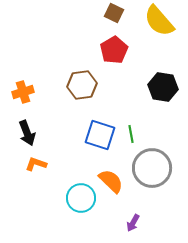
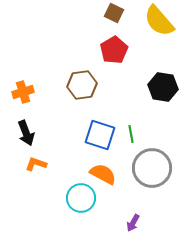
black arrow: moved 1 px left
orange semicircle: moved 8 px left, 7 px up; rotated 16 degrees counterclockwise
